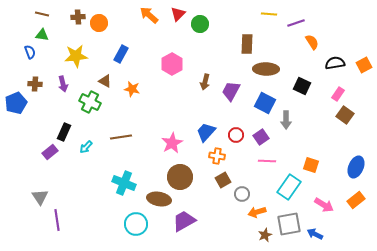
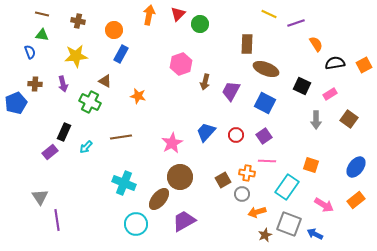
yellow line at (269, 14): rotated 21 degrees clockwise
orange arrow at (149, 15): rotated 60 degrees clockwise
brown cross at (78, 17): moved 4 px down; rotated 16 degrees clockwise
orange circle at (99, 23): moved 15 px right, 7 px down
orange semicircle at (312, 42): moved 4 px right, 2 px down
pink hexagon at (172, 64): moved 9 px right; rotated 10 degrees clockwise
brown ellipse at (266, 69): rotated 20 degrees clockwise
orange star at (132, 89): moved 6 px right, 7 px down
pink rectangle at (338, 94): moved 8 px left; rotated 24 degrees clockwise
brown square at (345, 115): moved 4 px right, 4 px down
gray arrow at (286, 120): moved 30 px right
purple square at (261, 137): moved 3 px right, 1 px up
orange cross at (217, 156): moved 30 px right, 17 px down
blue ellipse at (356, 167): rotated 15 degrees clockwise
cyan rectangle at (289, 187): moved 2 px left
brown ellipse at (159, 199): rotated 60 degrees counterclockwise
gray square at (289, 224): rotated 30 degrees clockwise
